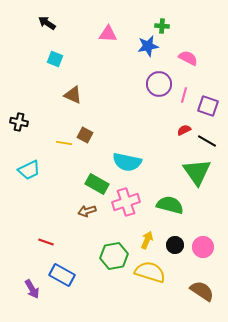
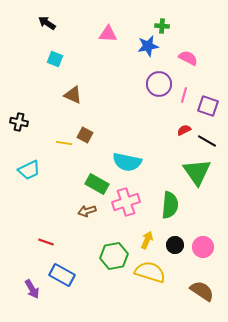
green semicircle: rotated 80 degrees clockwise
